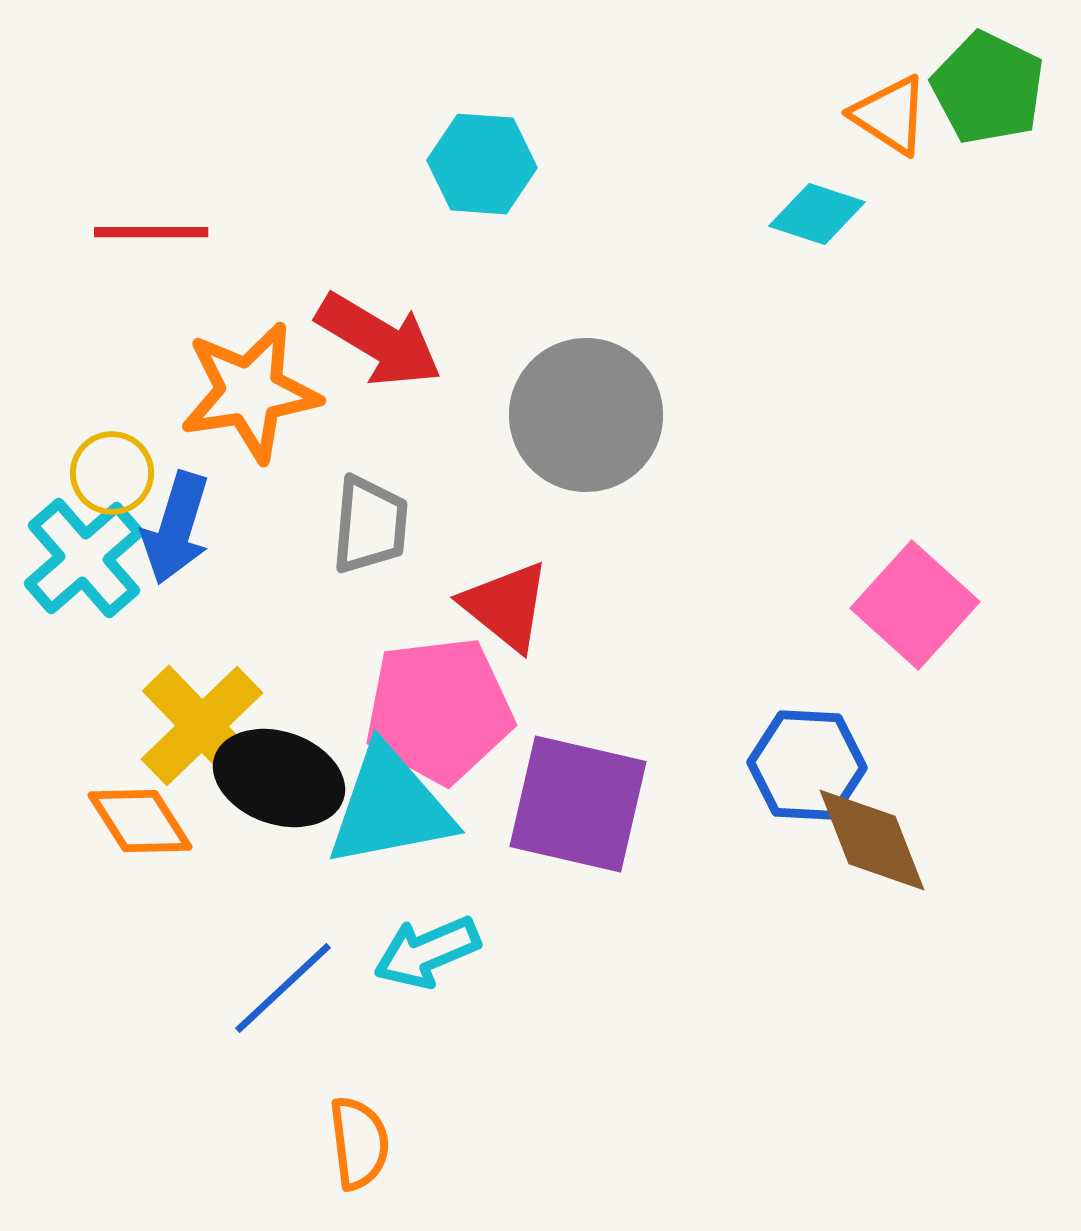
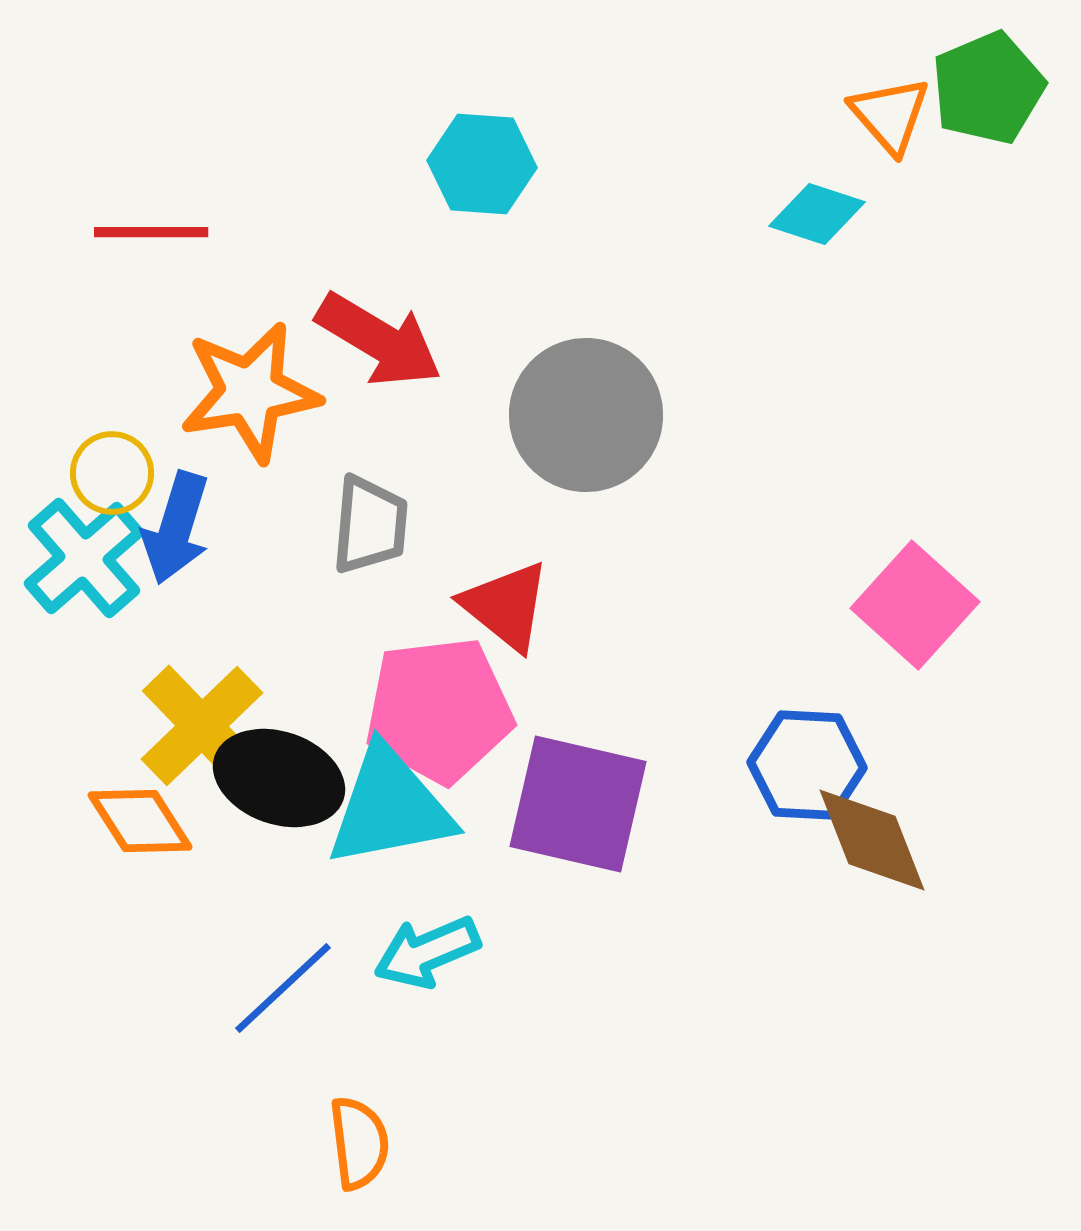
green pentagon: rotated 23 degrees clockwise
orange triangle: rotated 16 degrees clockwise
